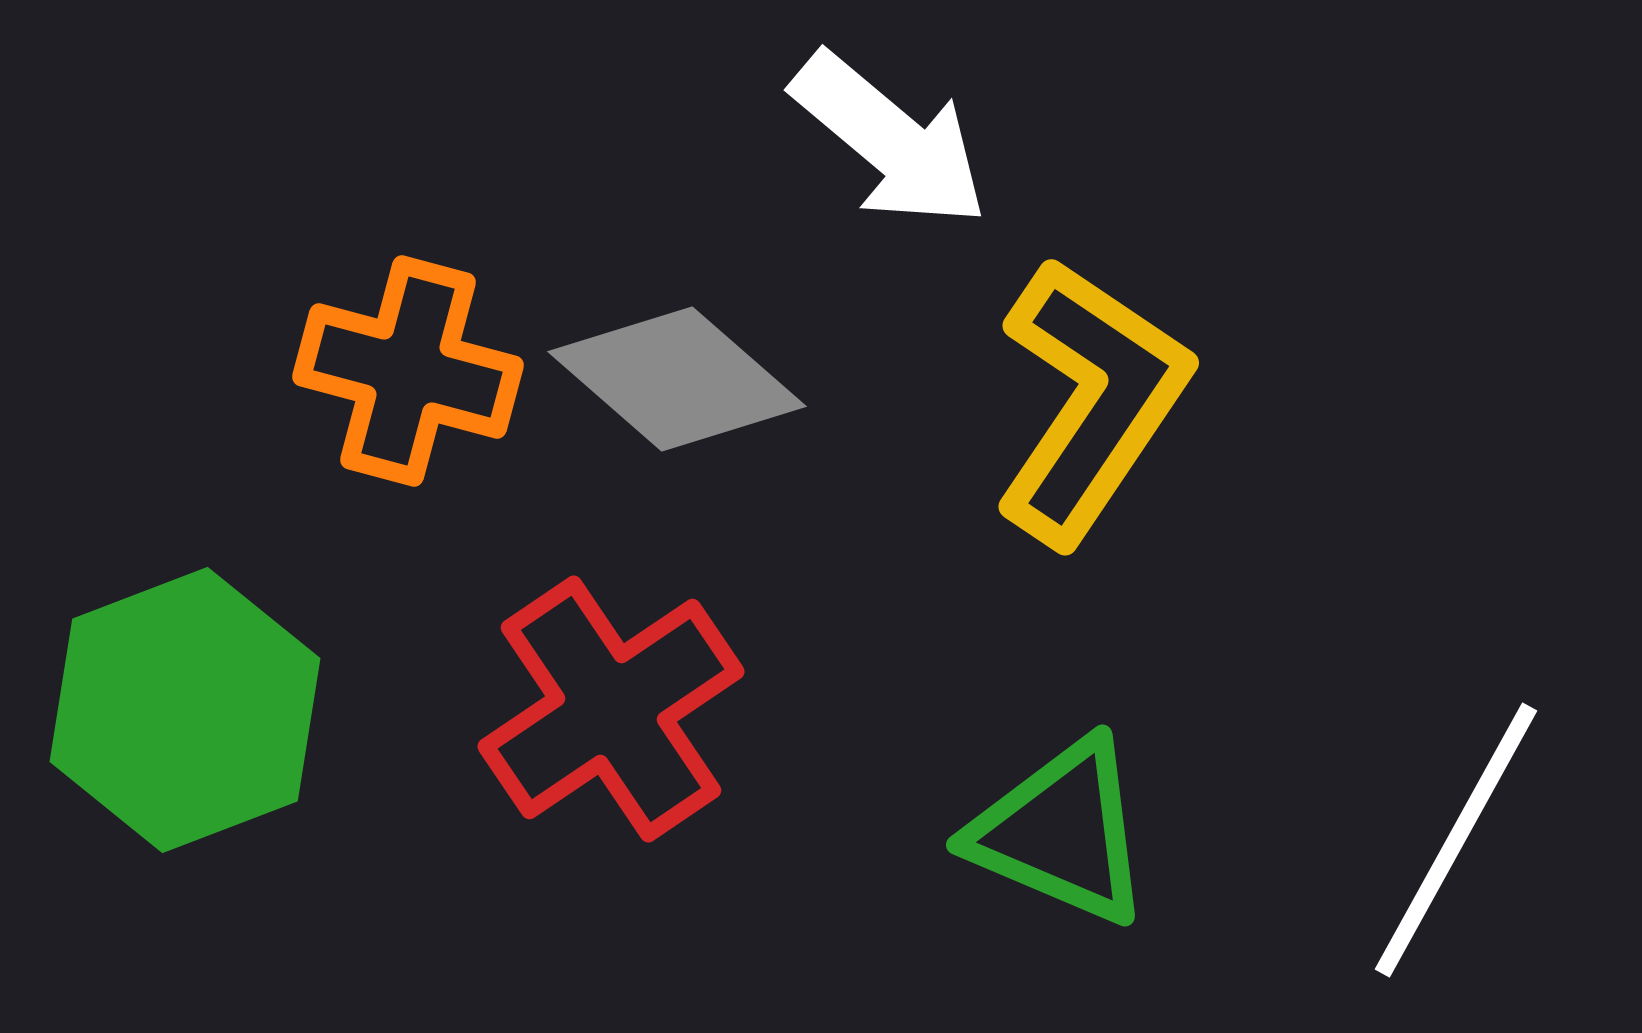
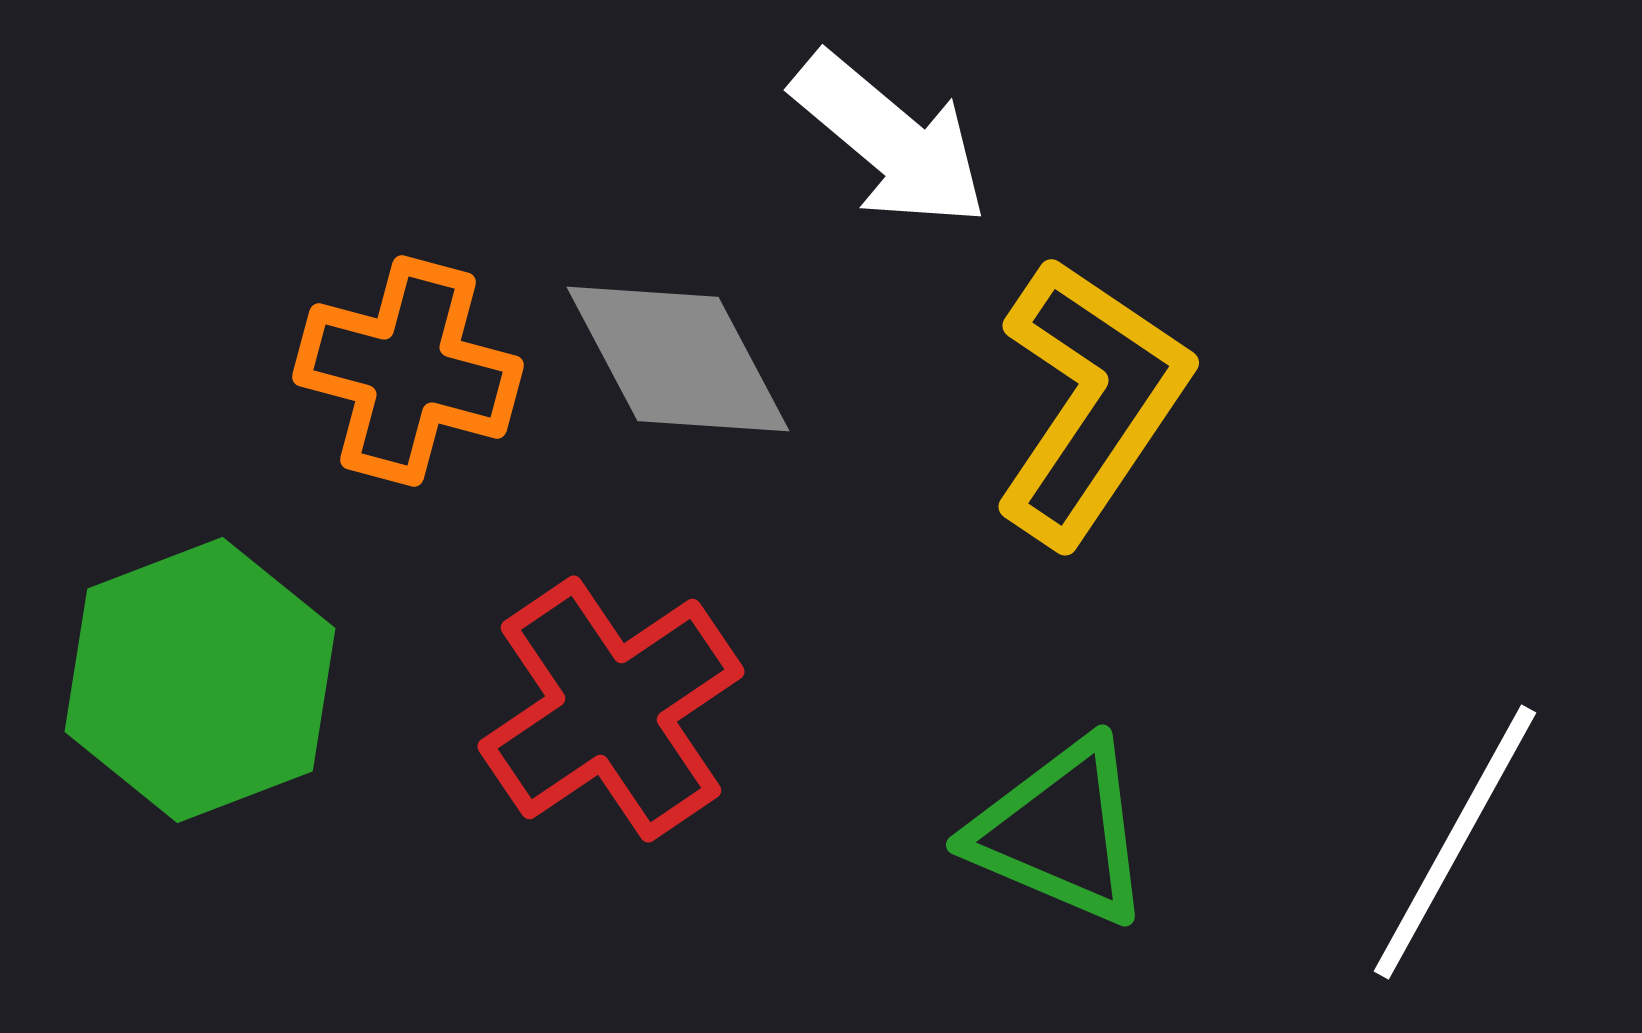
gray diamond: moved 1 px right, 20 px up; rotated 21 degrees clockwise
green hexagon: moved 15 px right, 30 px up
white line: moved 1 px left, 2 px down
